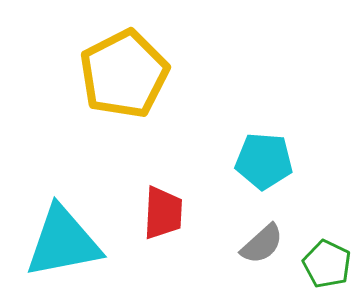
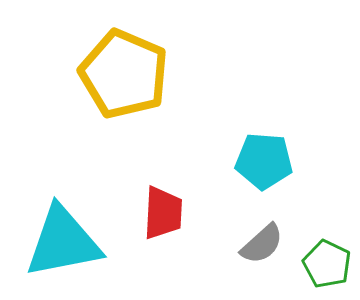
yellow pentagon: rotated 22 degrees counterclockwise
